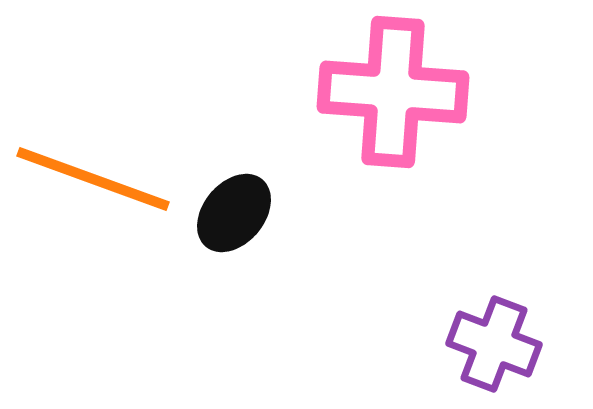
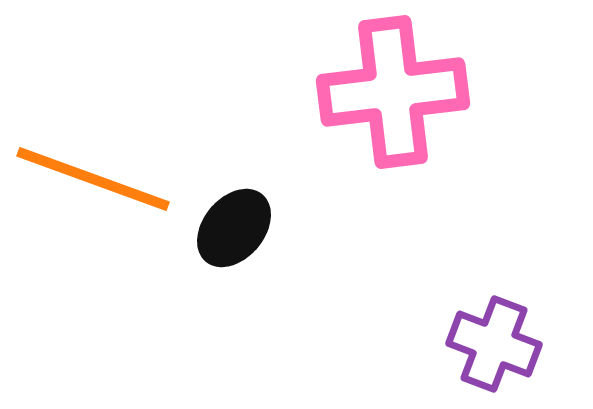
pink cross: rotated 11 degrees counterclockwise
black ellipse: moved 15 px down
